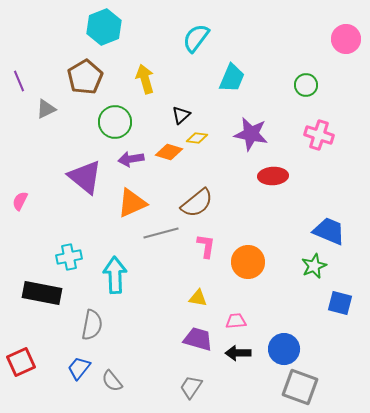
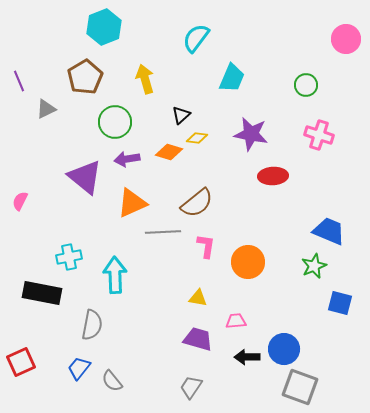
purple arrow at (131, 159): moved 4 px left
gray line at (161, 233): moved 2 px right, 1 px up; rotated 12 degrees clockwise
black arrow at (238, 353): moved 9 px right, 4 px down
